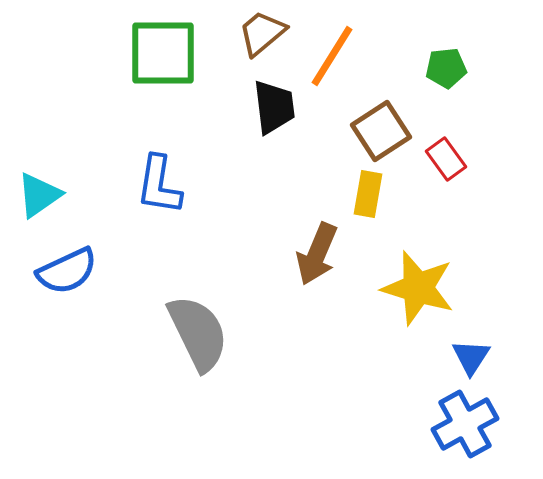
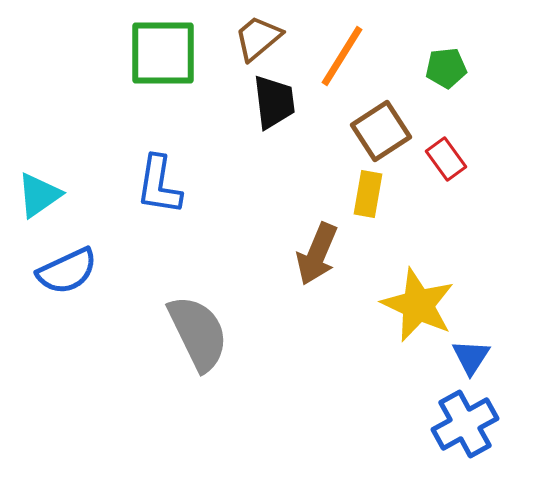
brown trapezoid: moved 4 px left, 5 px down
orange line: moved 10 px right
black trapezoid: moved 5 px up
yellow star: moved 17 px down; rotated 8 degrees clockwise
